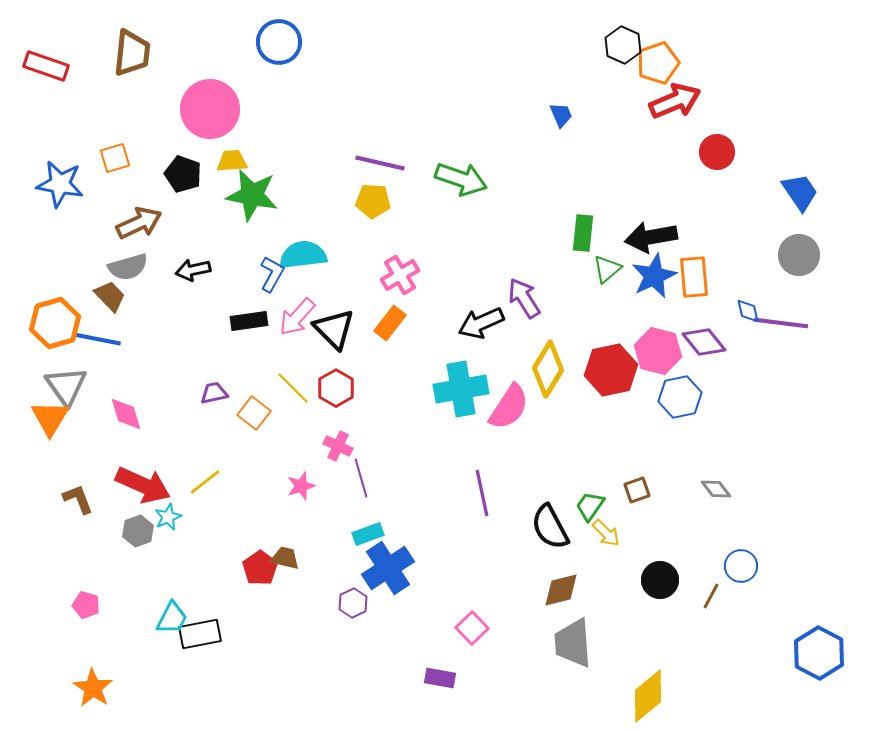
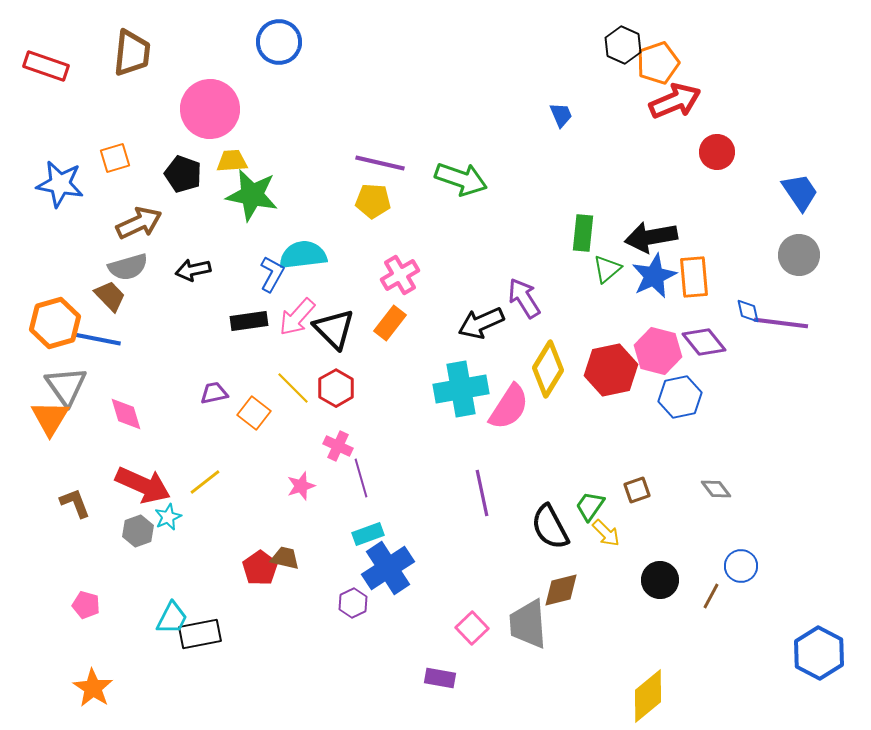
brown L-shape at (78, 499): moved 3 px left, 4 px down
gray trapezoid at (573, 643): moved 45 px left, 19 px up
